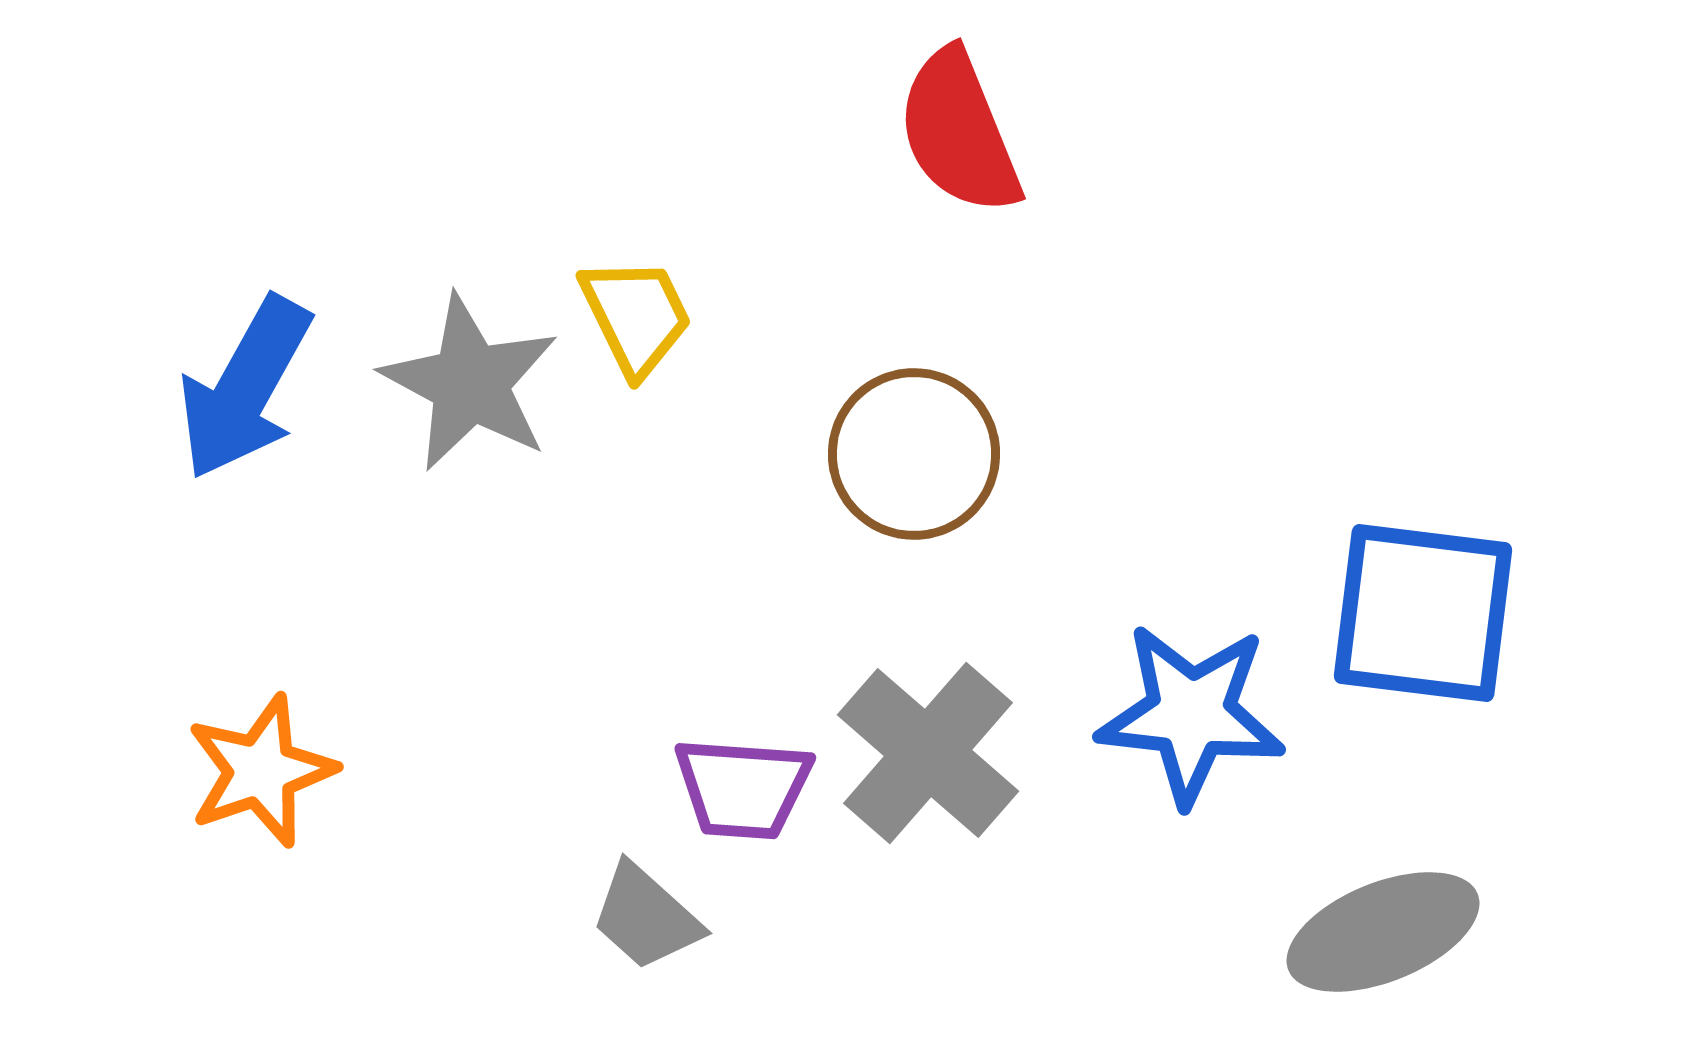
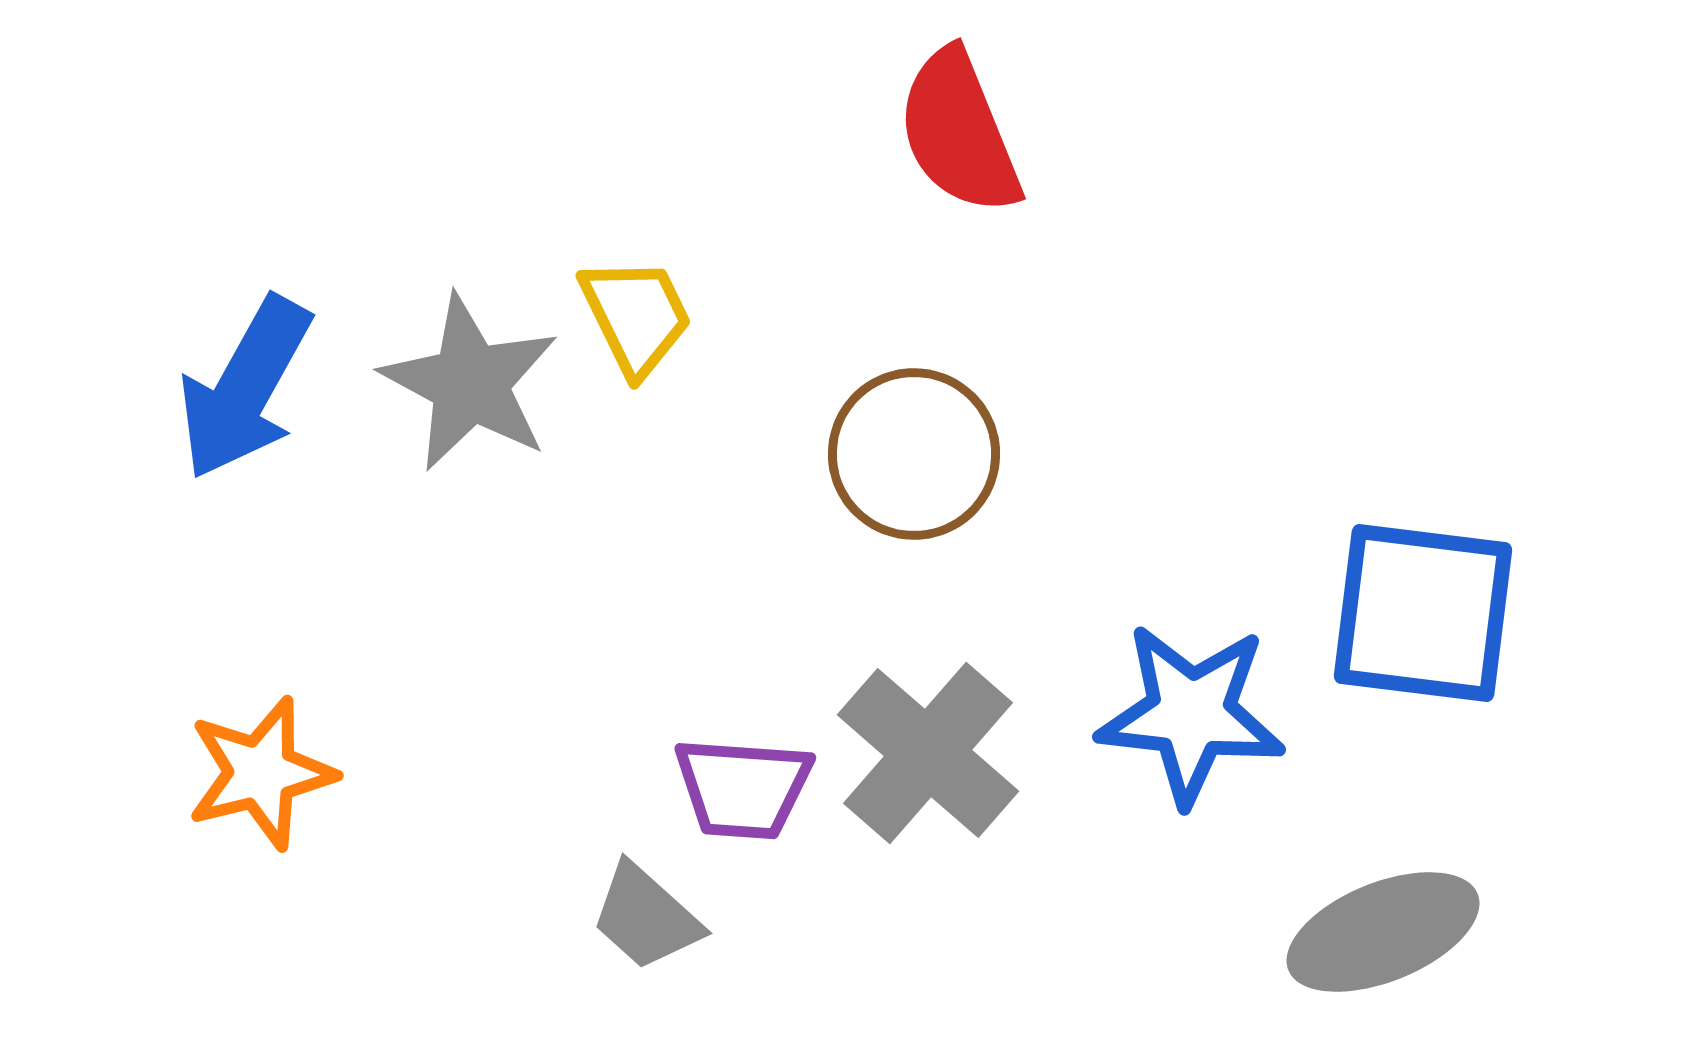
orange star: moved 2 px down; rotated 5 degrees clockwise
